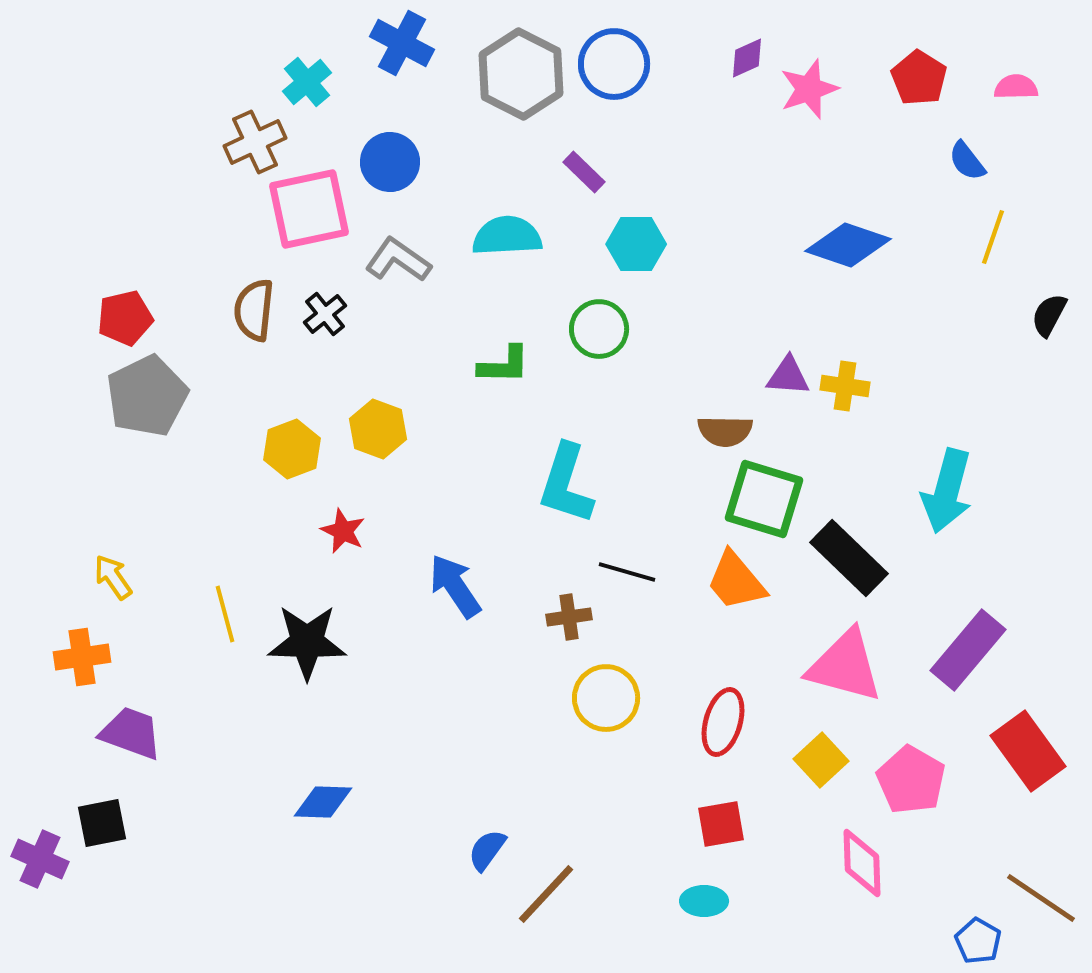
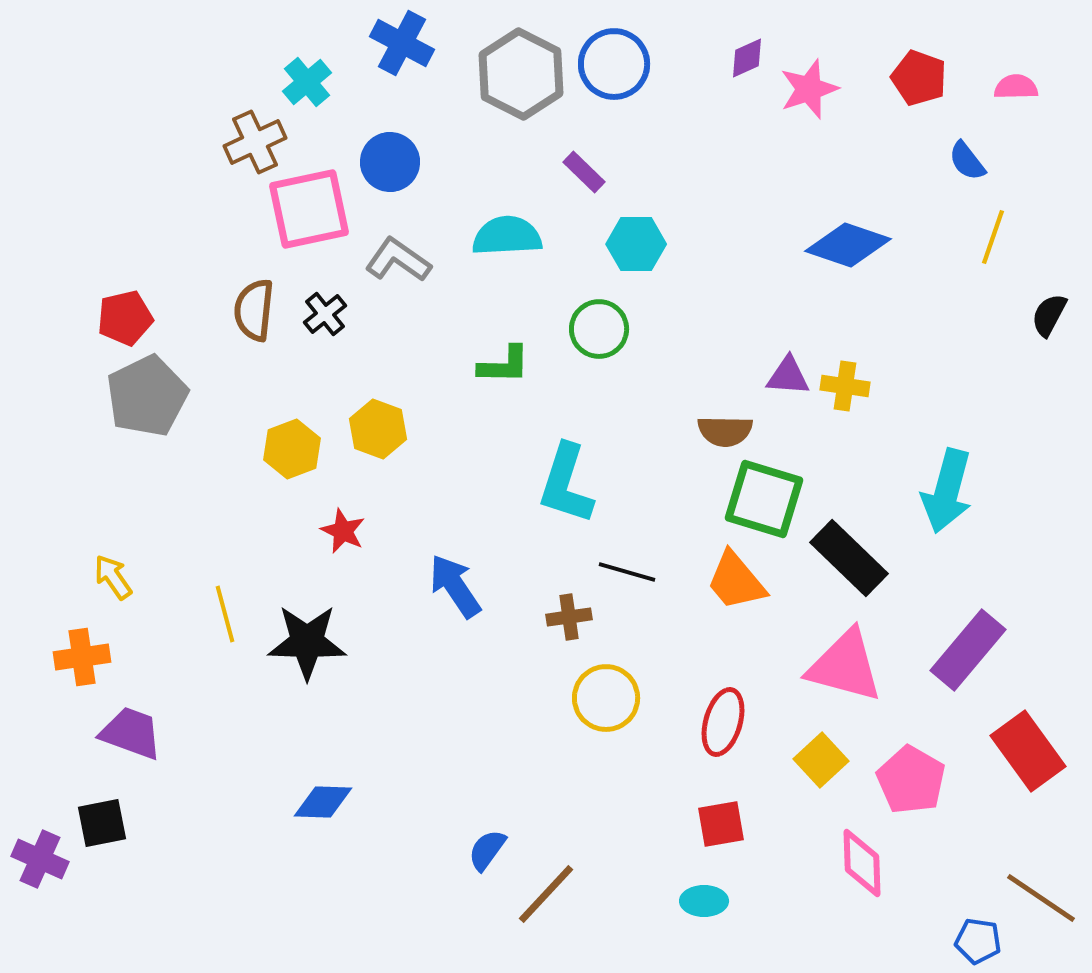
red pentagon at (919, 78): rotated 12 degrees counterclockwise
blue pentagon at (978, 941): rotated 21 degrees counterclockwise
